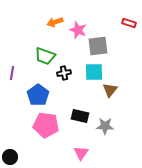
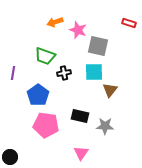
gray square: rotated 20 degrees clockwise
purple line: moved 1 px right
